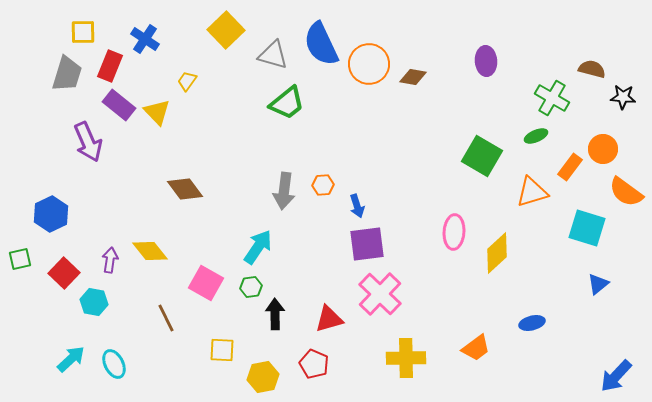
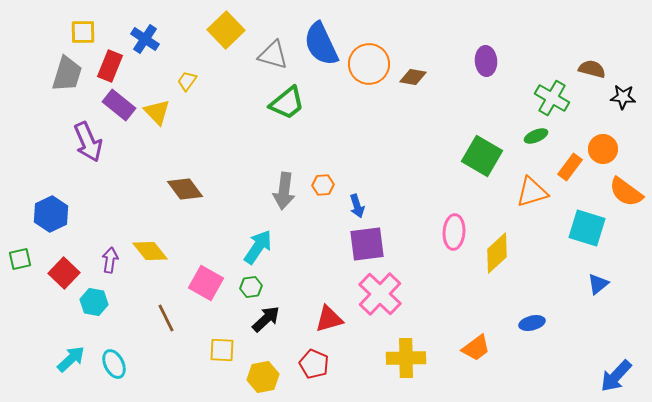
black arrow at (275, 314): moved 9 px left, 5 px down; rotated 48 degrees clockwise
